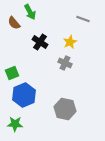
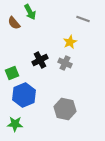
black cross: moved 18 px down; rotated 28 degrees clockwise
